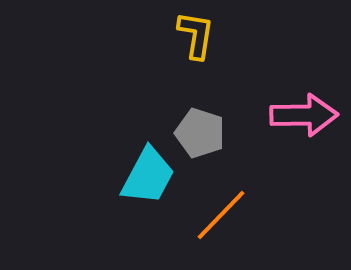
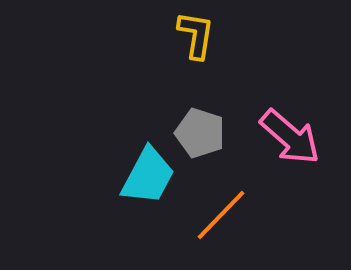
pink arrow: moved 14 px left, 22 px down; rotated 42 degrees clockwise
